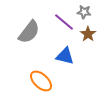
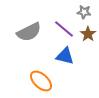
purple line: moved 7 px down
gray semicircle: rotated 25 degrees clockwise
